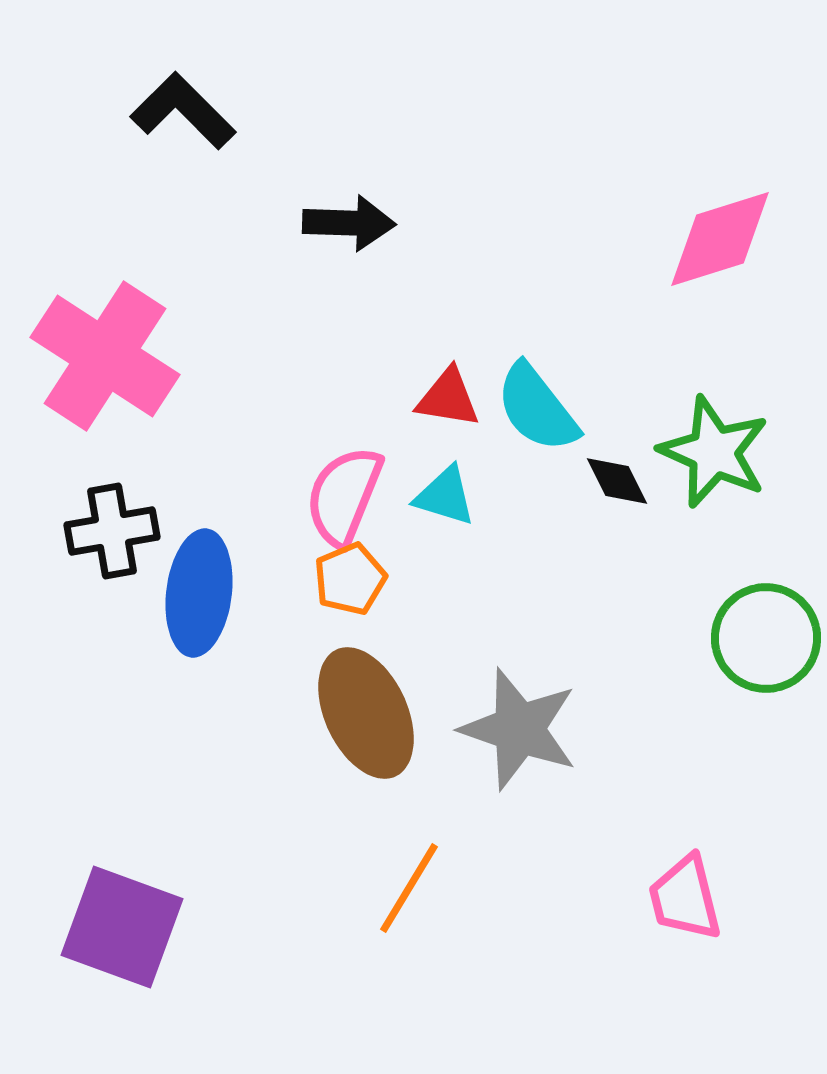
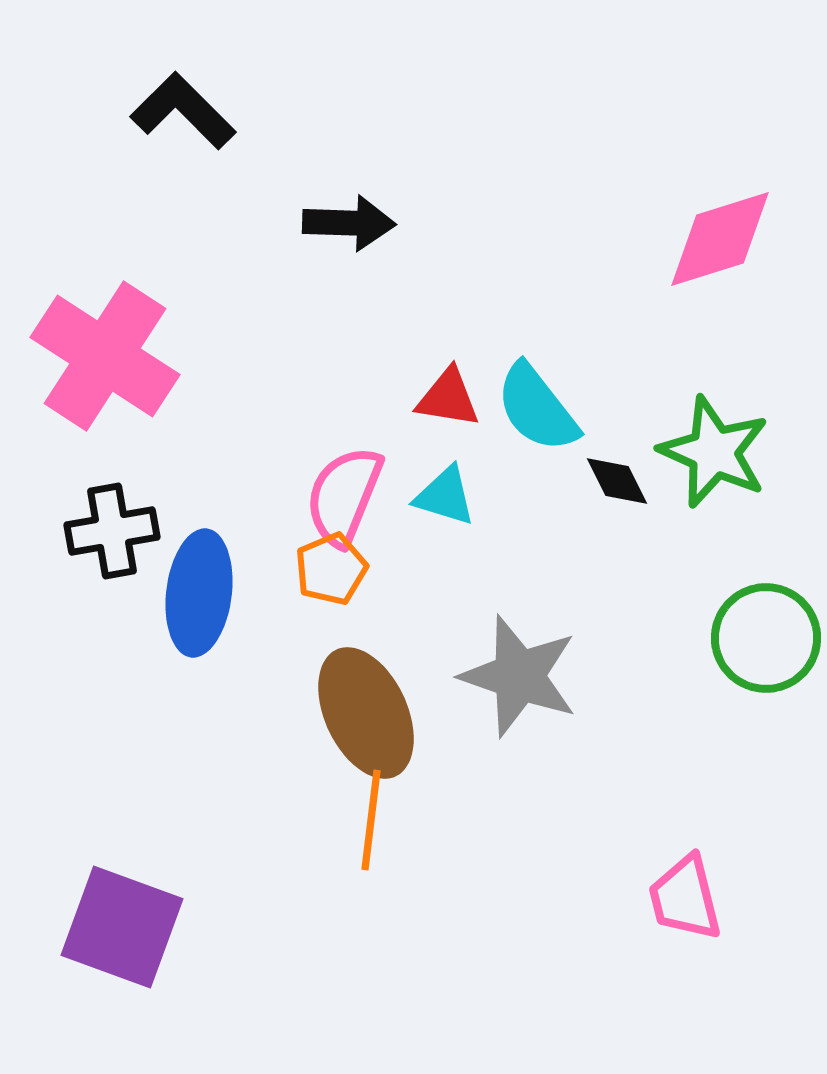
orange pentagon: moved 19 px left, 10 px up
gray star: moved 53 px up
orange line: moved 38 px left, 68 px up; rotated 24 degrees counterclockwise
